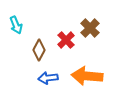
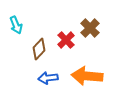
brown diamond: moved 1 px up; rotated 15 degrees clockwise
